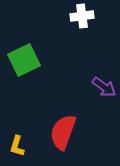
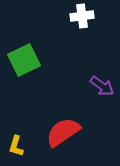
purple arrow: moved 2 px left, 1 px up
red semicircle: rotated 36 degrees clockwise
yellow L-shape: moved 1 px left
